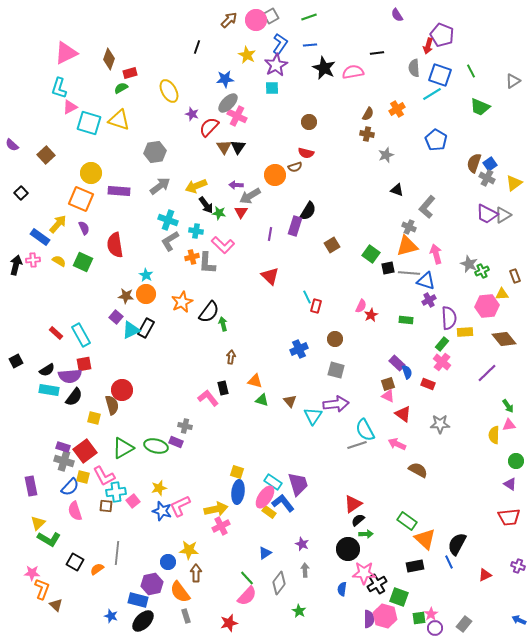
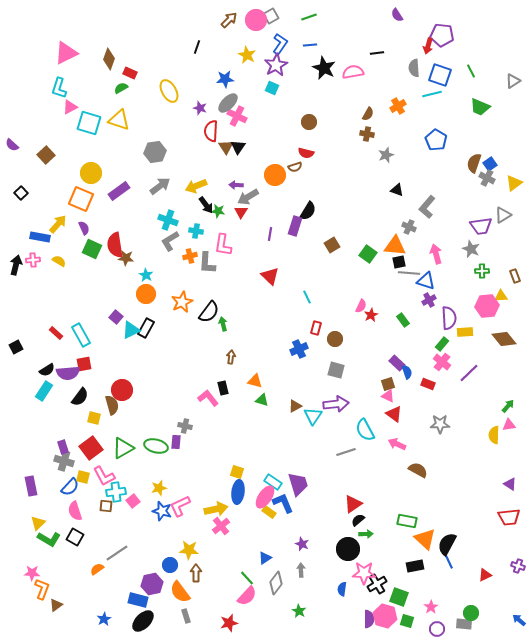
purple pentagon at (442, 35): rotated 15 degrees counterclockwise
red rectangle at (130, 73): rotated 40 degrees clockwise
cyan square at (272, 88): rotated 24 degrees clockwise
cyan line at (432, 94): rotated 18 degrees clockwise
orange cross at (397, 109): moved 1 px right, 3 px up
purple star at (192, 114): moved 8 px right, 6 px up
red semicircle at (209, 127): moved 2 px right, 4 px down; rotated 40 degrees counterclockwise
brown triangle at (224, 147): moved 2 px right
purple rectangle at (119, 191): rotated 40 degrees counterclockwise
gray arrow at (250, 196): moved 2 px left, 1 px down
green star at (219, 213): moved 1 px left, 2 px up
purple trapezoid at (487, 214): moved 6 px left, 12 px down; rotated 35 degrees counterclockwise
blue rectangle at (40, 237): rotated 24 degrees counterclockwise
pink L-shape at (223, 245): rotated 55 degrees clockwise
orange triangle at (407, 246): moved 12 px left; rotated 20 degrees clockwise
green square at (371, 254): moved 3 px left
orange cross at (192, 257): moved 2 px left, 1 px up
green square at (83, 262): moved 9 px right, 13 px up
gray star at (469, 264): moved 2 px right, 15 px up
black square at (388, 268): moved 11 px right, 6 px up
green cross at (482, 271): rotated 24 degrees clockwise
yellow triangle at (502, 294): moved 1 px left, 2 px down
brown star at (126, 296): moved 38 px up
red rectangle at (316, 306): moved 22 px down
green rectangle at (406, 320): moved 3 px left; rotated 48 degrees clockwise
black square at (16, 361): moved 14 px up
purple line at (487, 373): moved 18 px left
purple semicircle at (70, 376): moved 2 px left, 3 px up
cyan rectangle at (49, 390): moved 5 px left, 1 px down; rotated 66 degrees counterclockwise
black semicircle at (74, 397): moved 6 px right
brown triangle at (290, 401): moved 5 px right, 5 px down; rotated 40 degrees clockwise
green arrow at (508, 406): rotated 104 degrees counterclockwise
red triangle at (403, 414): moved 9 px left
purple rectangle at (176, 442): rotated 72 degrees clockwise
gray line at (357, 445): moved 11 px left, 7 px down
purple rectangle at (63, 447): rotated 56 degrees clockwise
red square at (85, 451): moved 6 px right, 3 px up
green circle at (516, 461): moved 45 px left, 152 px down
blue L-shape at (283, 503): rotated 15 degrees clockwise
green rectangle at (407, 521): rotated 24 degrees counterclockwise
pink cross at (221, 526): rotated 12 degrees counterclockwise
black semicircle at (457, 544): moved 10 px left
gray line at (117, 553): rotated 50 degrees clockwise
blue triangle at (265, 553): moved 5 px down
black square at (75, 562): moved 25 px up
blue circle at (168, 562): moved 2 px right, 3 px down
gray arrow at (305, 570): moved 4 px left
gray diamond at (279, 583): moved 3 px left
brown triangle at (56, 605): rotated 40 degrees clockwise
pink star at (431, 614): moved 7 px up
blue star at (111, 616): moved 7 px left, 3 px down; rotated 24 degrees clockwise
green square at (419, 618): moved 12 px left, 3 px down; rotated 24 degrees clockwise
blue arrow at (519, 620): rotated 16 degrees clockwise
gray rectangle at (464, 624): rotated 56 degrees clockwise
purple circle at (435, 628): moved 2 px right, 1 px down
